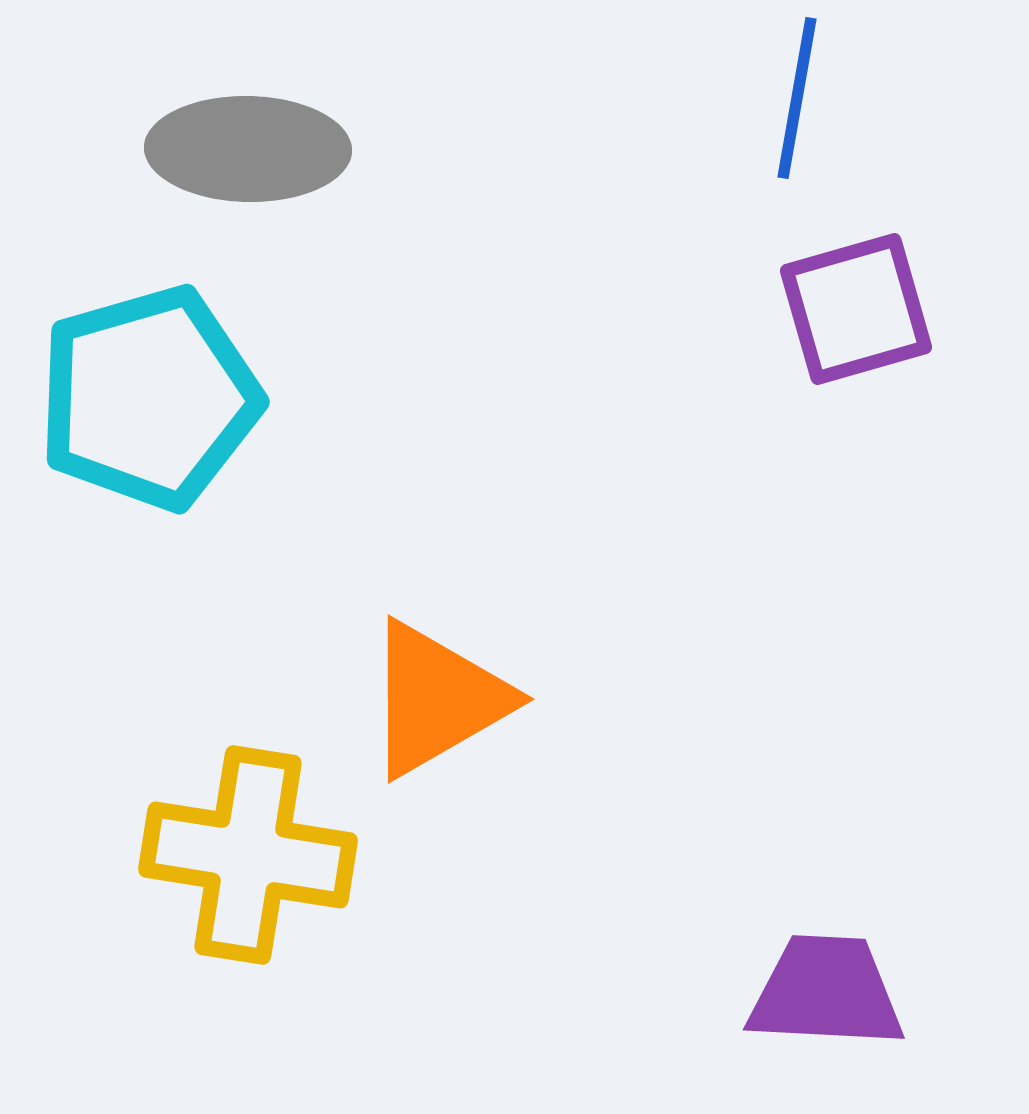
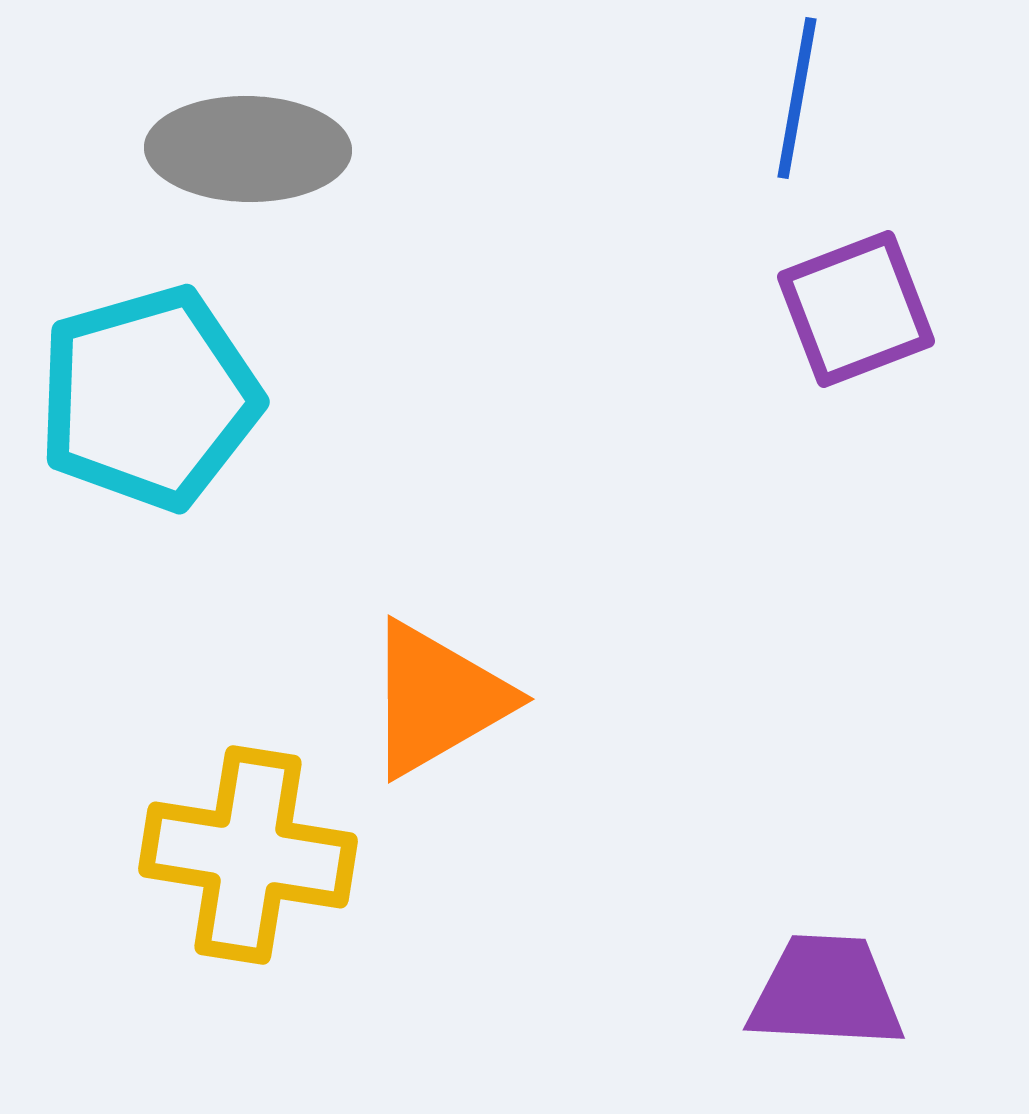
purple square: rotated 5 degrees counterclockwise
